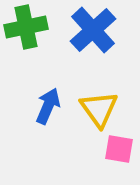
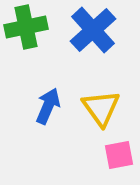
yellow triangle: moved 2 px right, 1 px up
pink square: moved 6 px down; rotated 20 degrees counterclockwise
